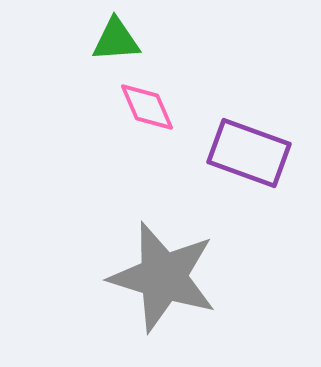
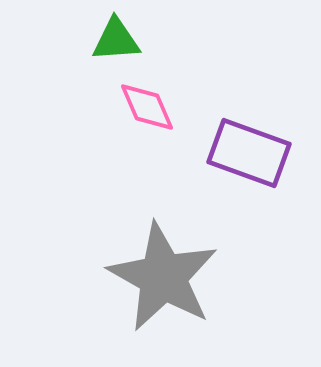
gray star: rotated 12 degrees clockwise
